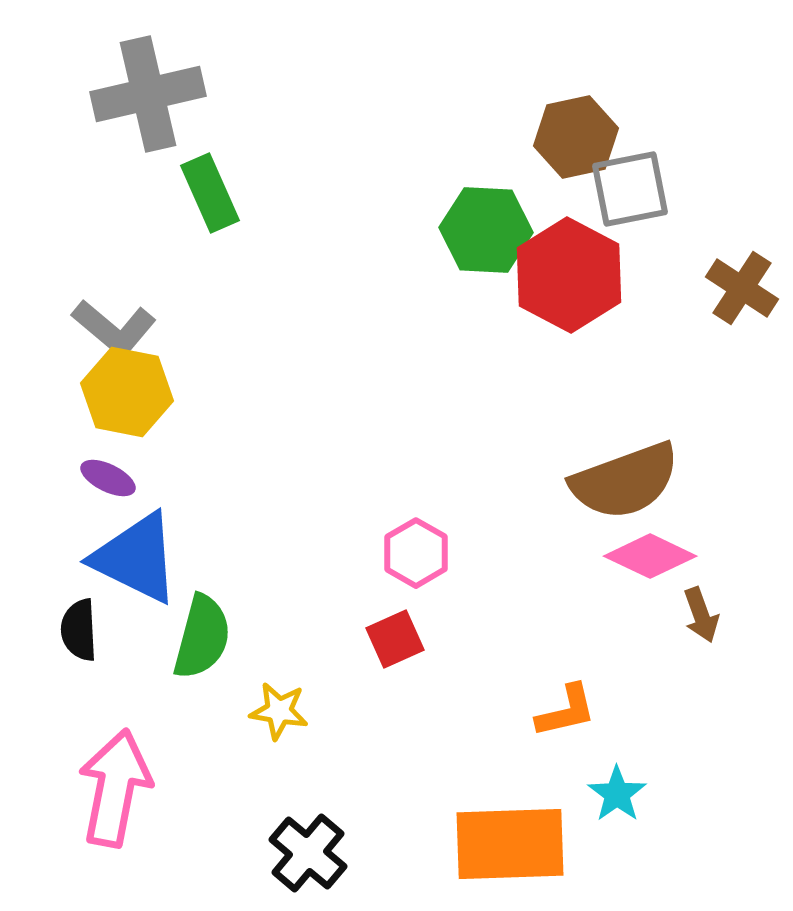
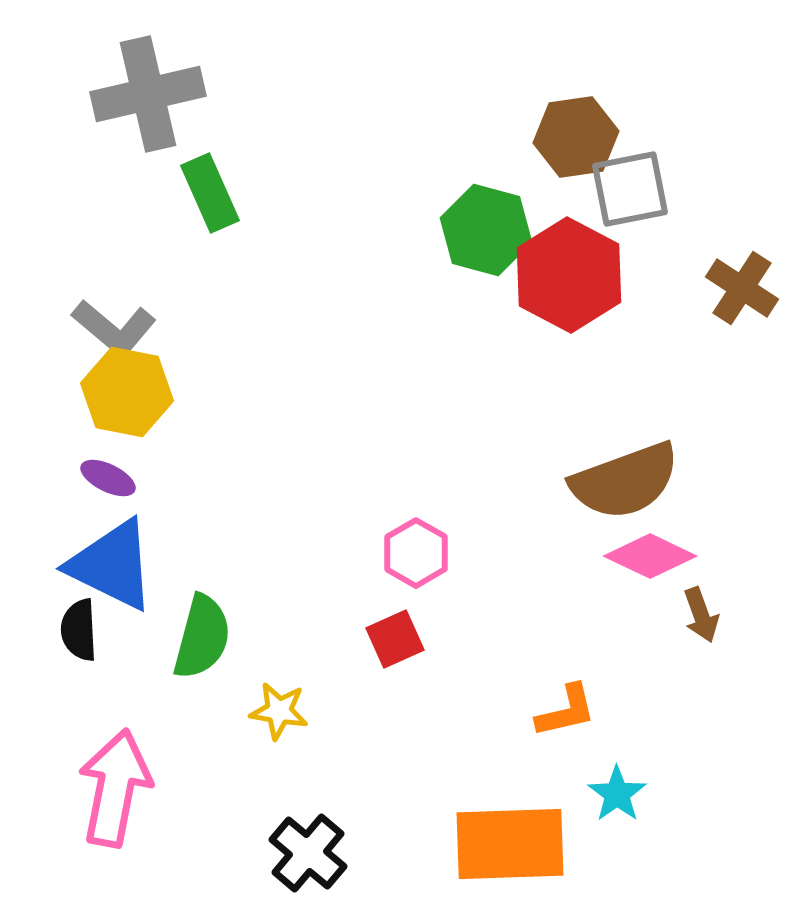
brown hexagon: rotated 4 degrees clockwise
green hexagon: rotated 12 degrees clockwise
blue triangle: moved 24 px left, 7 px down
